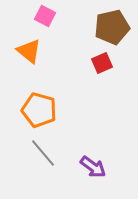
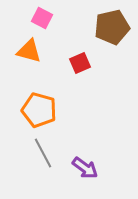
pink square: moved 3 px left, 2 px down
orange triangle: rotated 24 degrees counterclockwise
red square: moved 22 px left
gray line: rotated 12 degrees clockwise
purple arrow: moved 8 px left, 1 px down
